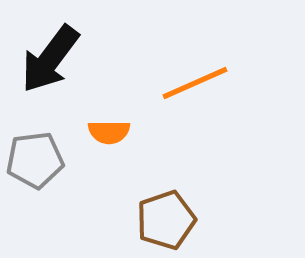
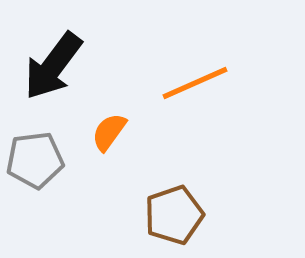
black arrow: moved 3 px right, 7 px down
orange semicircle: rotated 126 degrees clockwise
brown pentagon: moved 8 px right, 5 px up
